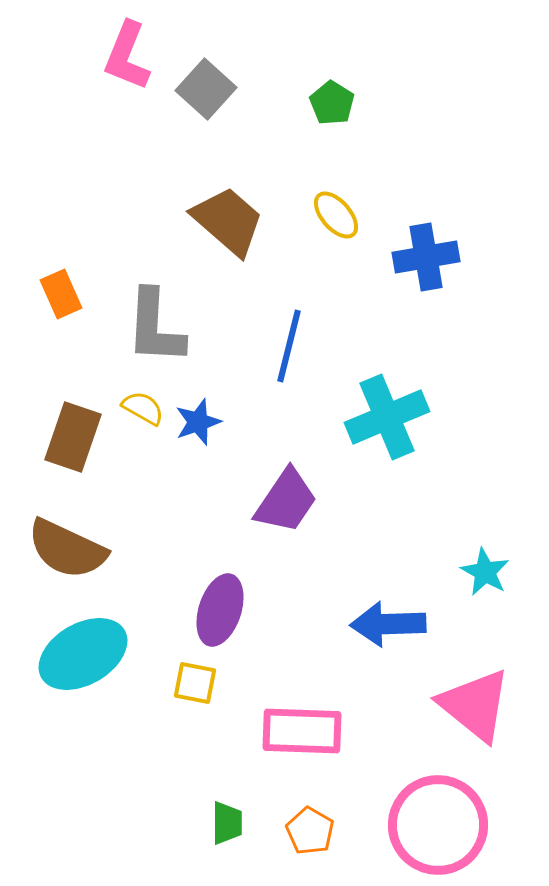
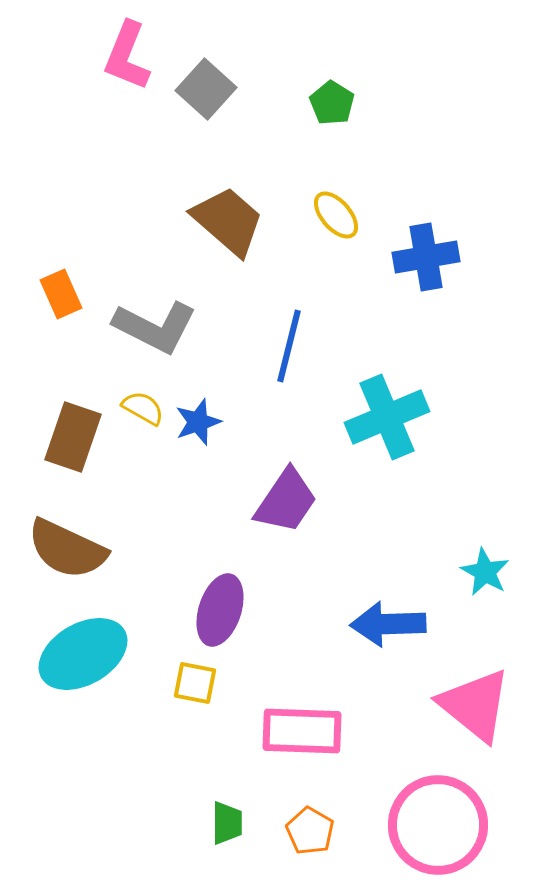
gray L-shape: rotated 66 degrees counterclockwise
